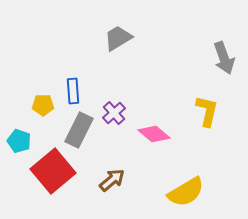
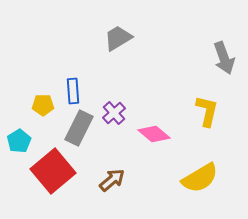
gray rectangle: moved 2 px up
cyan pentagon: rotated 20 degrees clockwise
yellow semicircle: moved 14 px right, 14 px up
